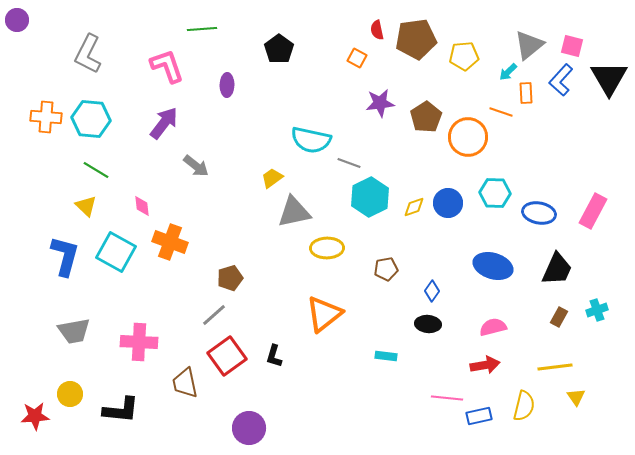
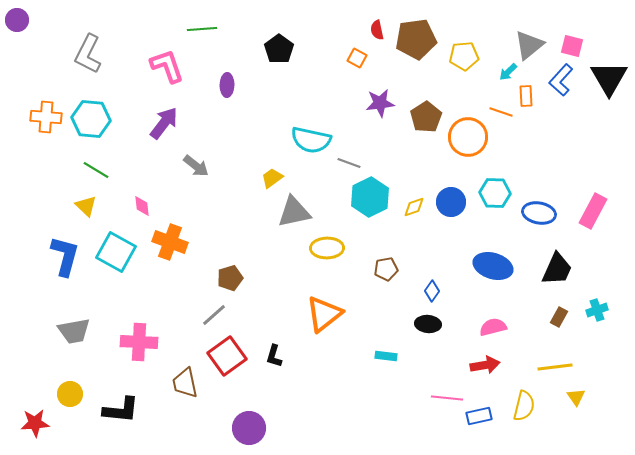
orange rectangle at (526, 93): moved 3 px down
blue circle at (448, 203): moved 3 px right, 1 px up
red star at (35, 416): moved 7 px down
